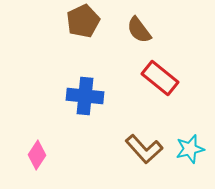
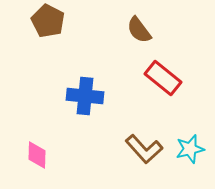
brown pentagon: moved 35 px left; rotated 20 degrees counterclockwise
red rectangle: moved 3 px right
pink diamond: rotated 32 degrees counterclockwise
